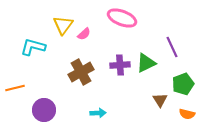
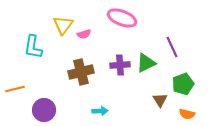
pink semicircle: rotated 24 degrees clockwise
cyan L-shape: rotated 95 degrees counterclockwise
brown cross: rotated 15 degrees clockwise
orange line: moved 1 px down
cyan arrow: moved 2 px right, 2 px up
